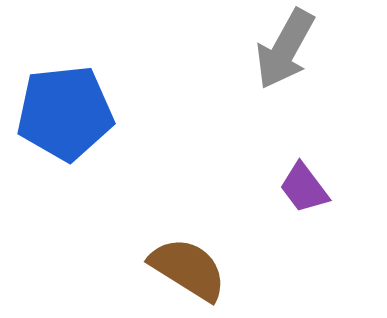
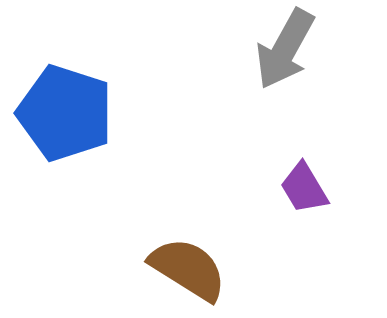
blue pentagon: rotated 24 degrees clockwise
purple trapezoid: rotated 6 degrees clockwise
